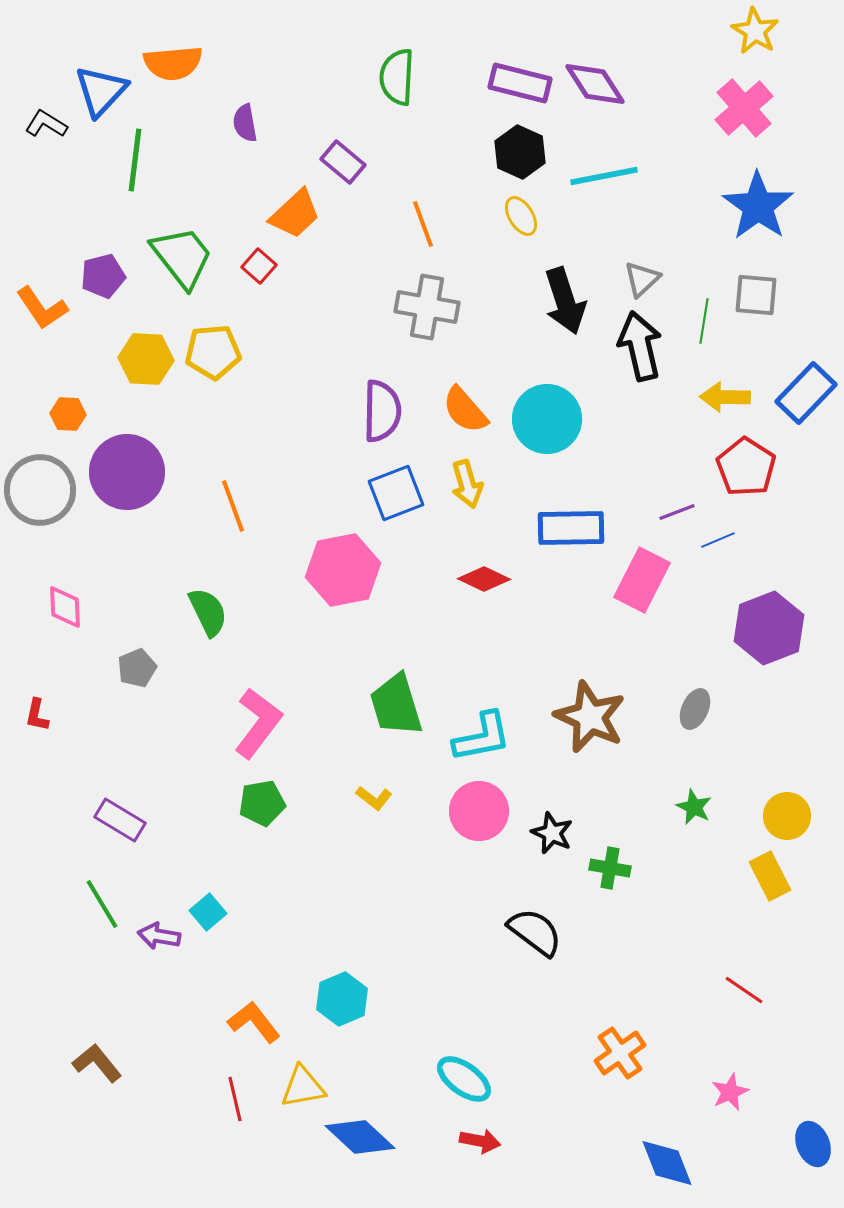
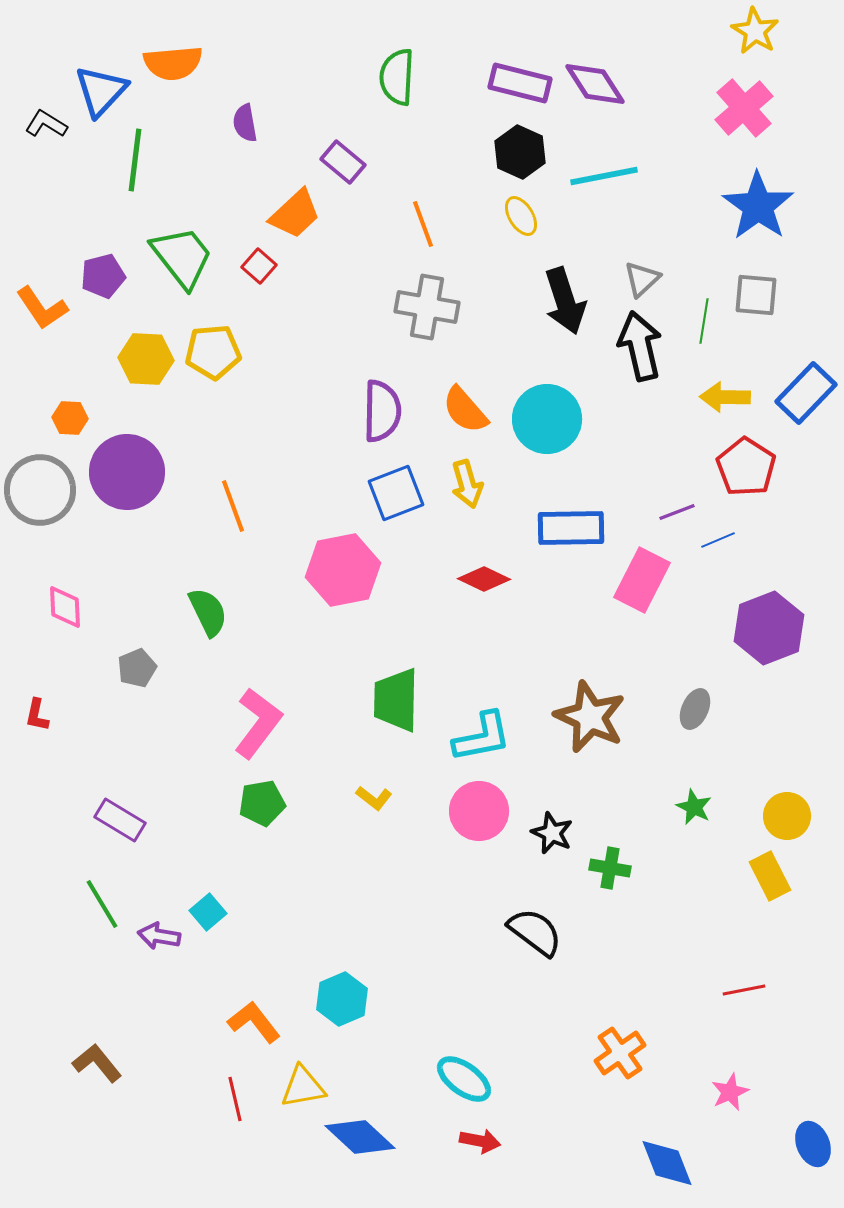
orange hexagon at (68, 414): moved 2 px right, 4 px down
green trapezoid at (396, 705): moved 5 px up; rotated 18 degrees clockwise
red line at (744, 990): rotated 45 degrees counterclockwise
